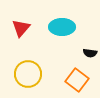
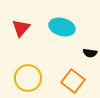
cyan ellipse: rotated 15 degrees clockwise
yellow circle: moved 4 px down
orange square: moved 4 px left, 1 px down
